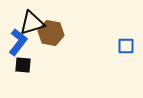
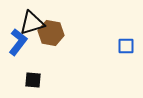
black square: moved 10 px right, 15 px down
